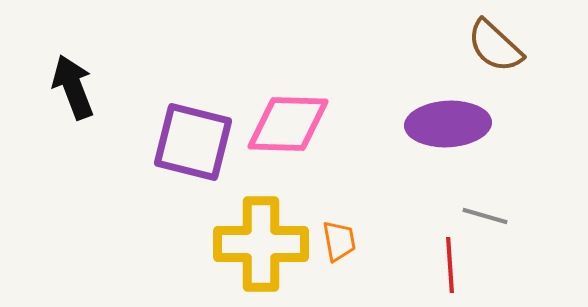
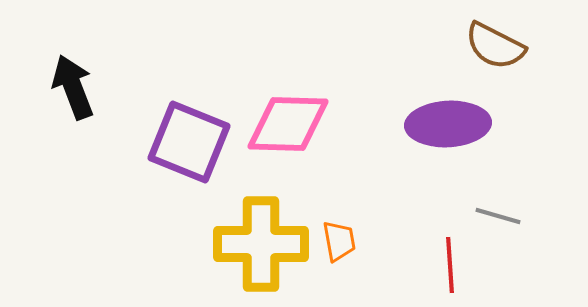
brown semicircle: rotated 16 degrees counterclockwise
purple square: moved 4 px left; rotated 8 degrees clockwise
gray line: moved 13 px right
